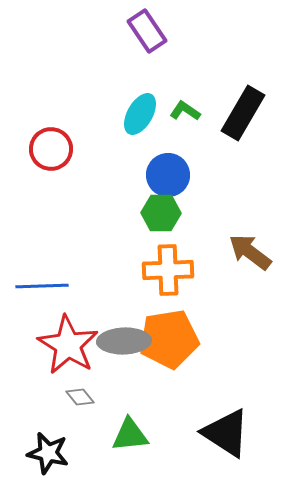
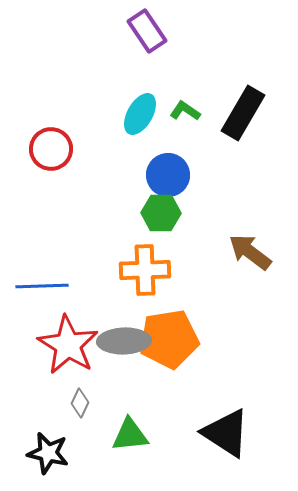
orange cross: moved 23 px left
gray diamond: moved 6 px down; rotated 64 degrees clockwise
